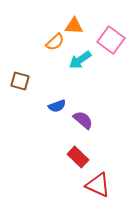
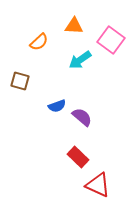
orange semicircle: moved 16 px left
purple semicircle: moved 1 px left, 3 px up
